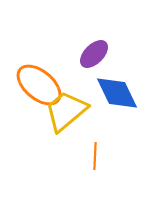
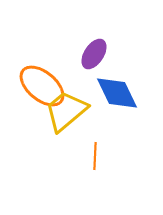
purple ellipse: rotated 12 degrees counterclockwise
orange ellipse: moved 3 px right, 1 px down
